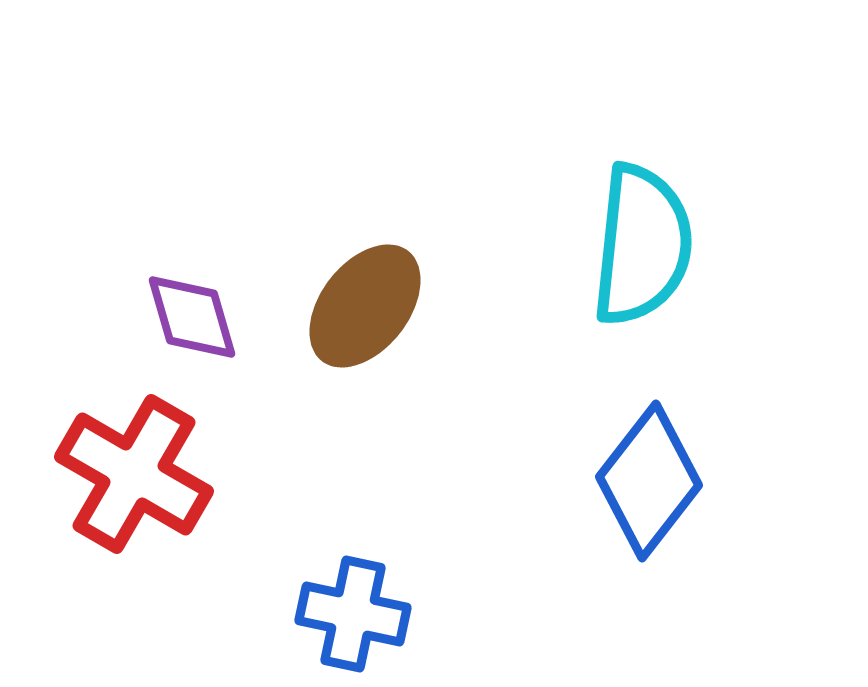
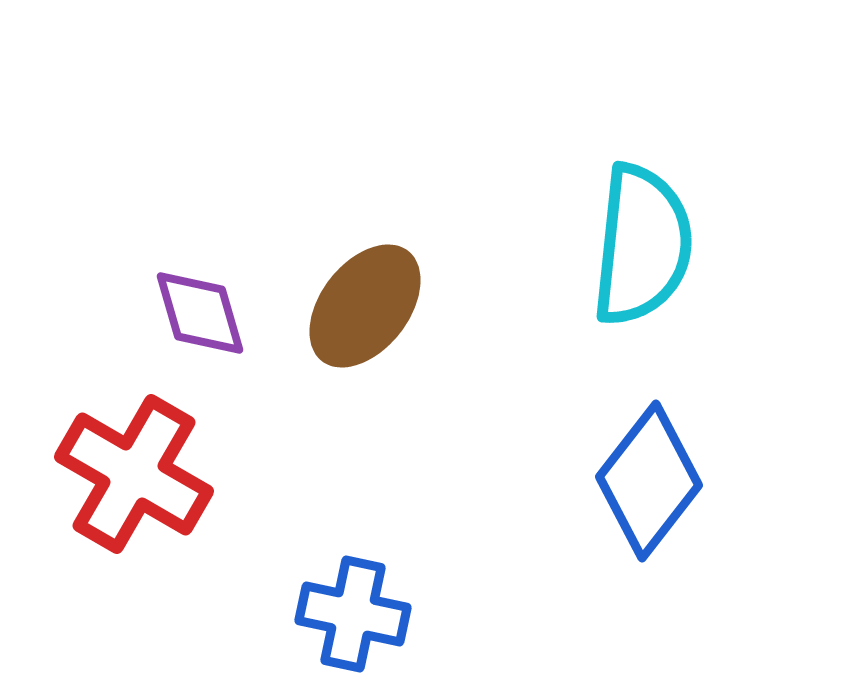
purple diamond: moved 8 px right, 4 px up
